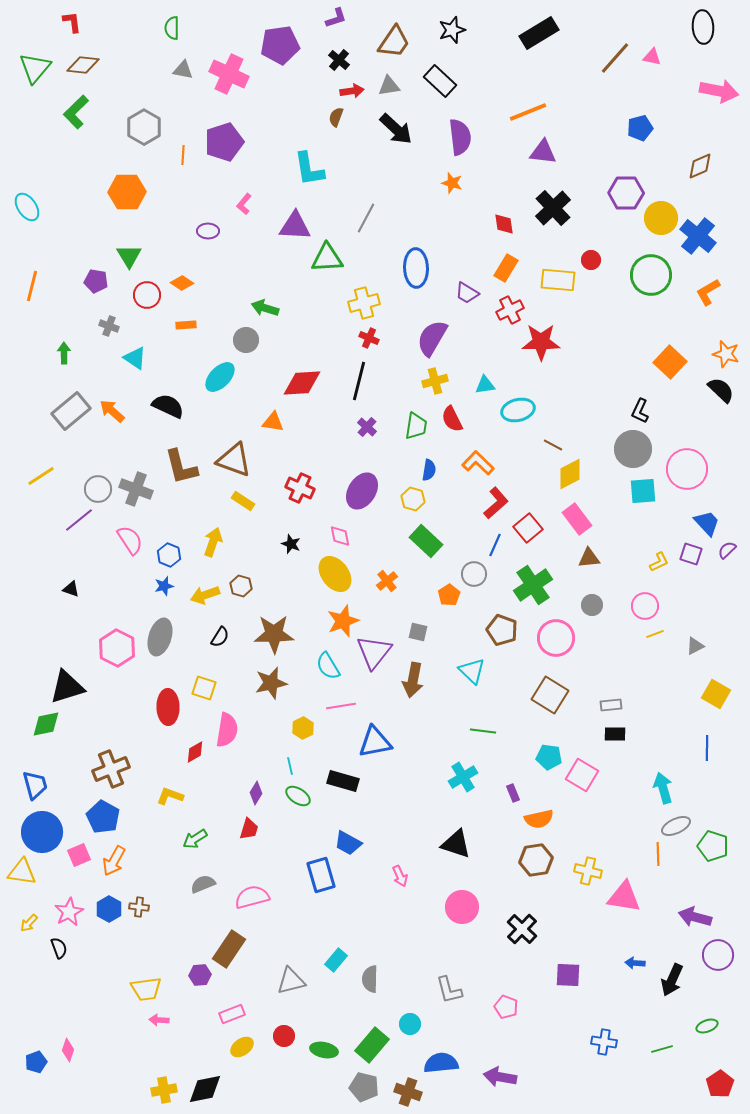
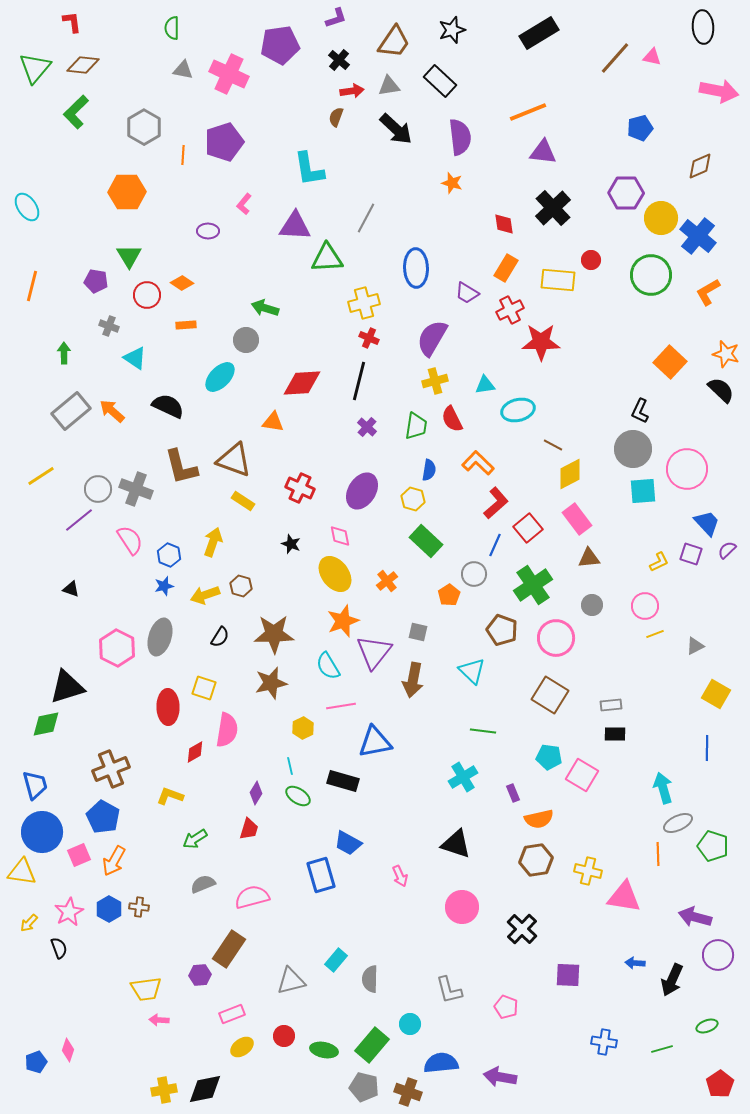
gray ellipse at (676, 826): moved 2 px right, 3 px up
